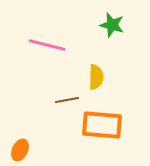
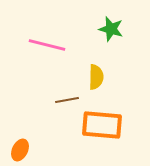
green star: moved 1 px left, 4 px down
